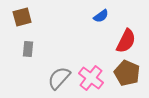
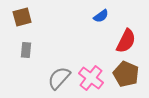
gray rectangle: moved 2 px left, 1 px down
brown pentagon: moved 1 px left, 1 px down
